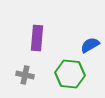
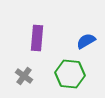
blue semicircle: moved 4 px left, 4 px up
gray cross: moved 1 px left, 1 px down; rotated 24 degrees clockwise
